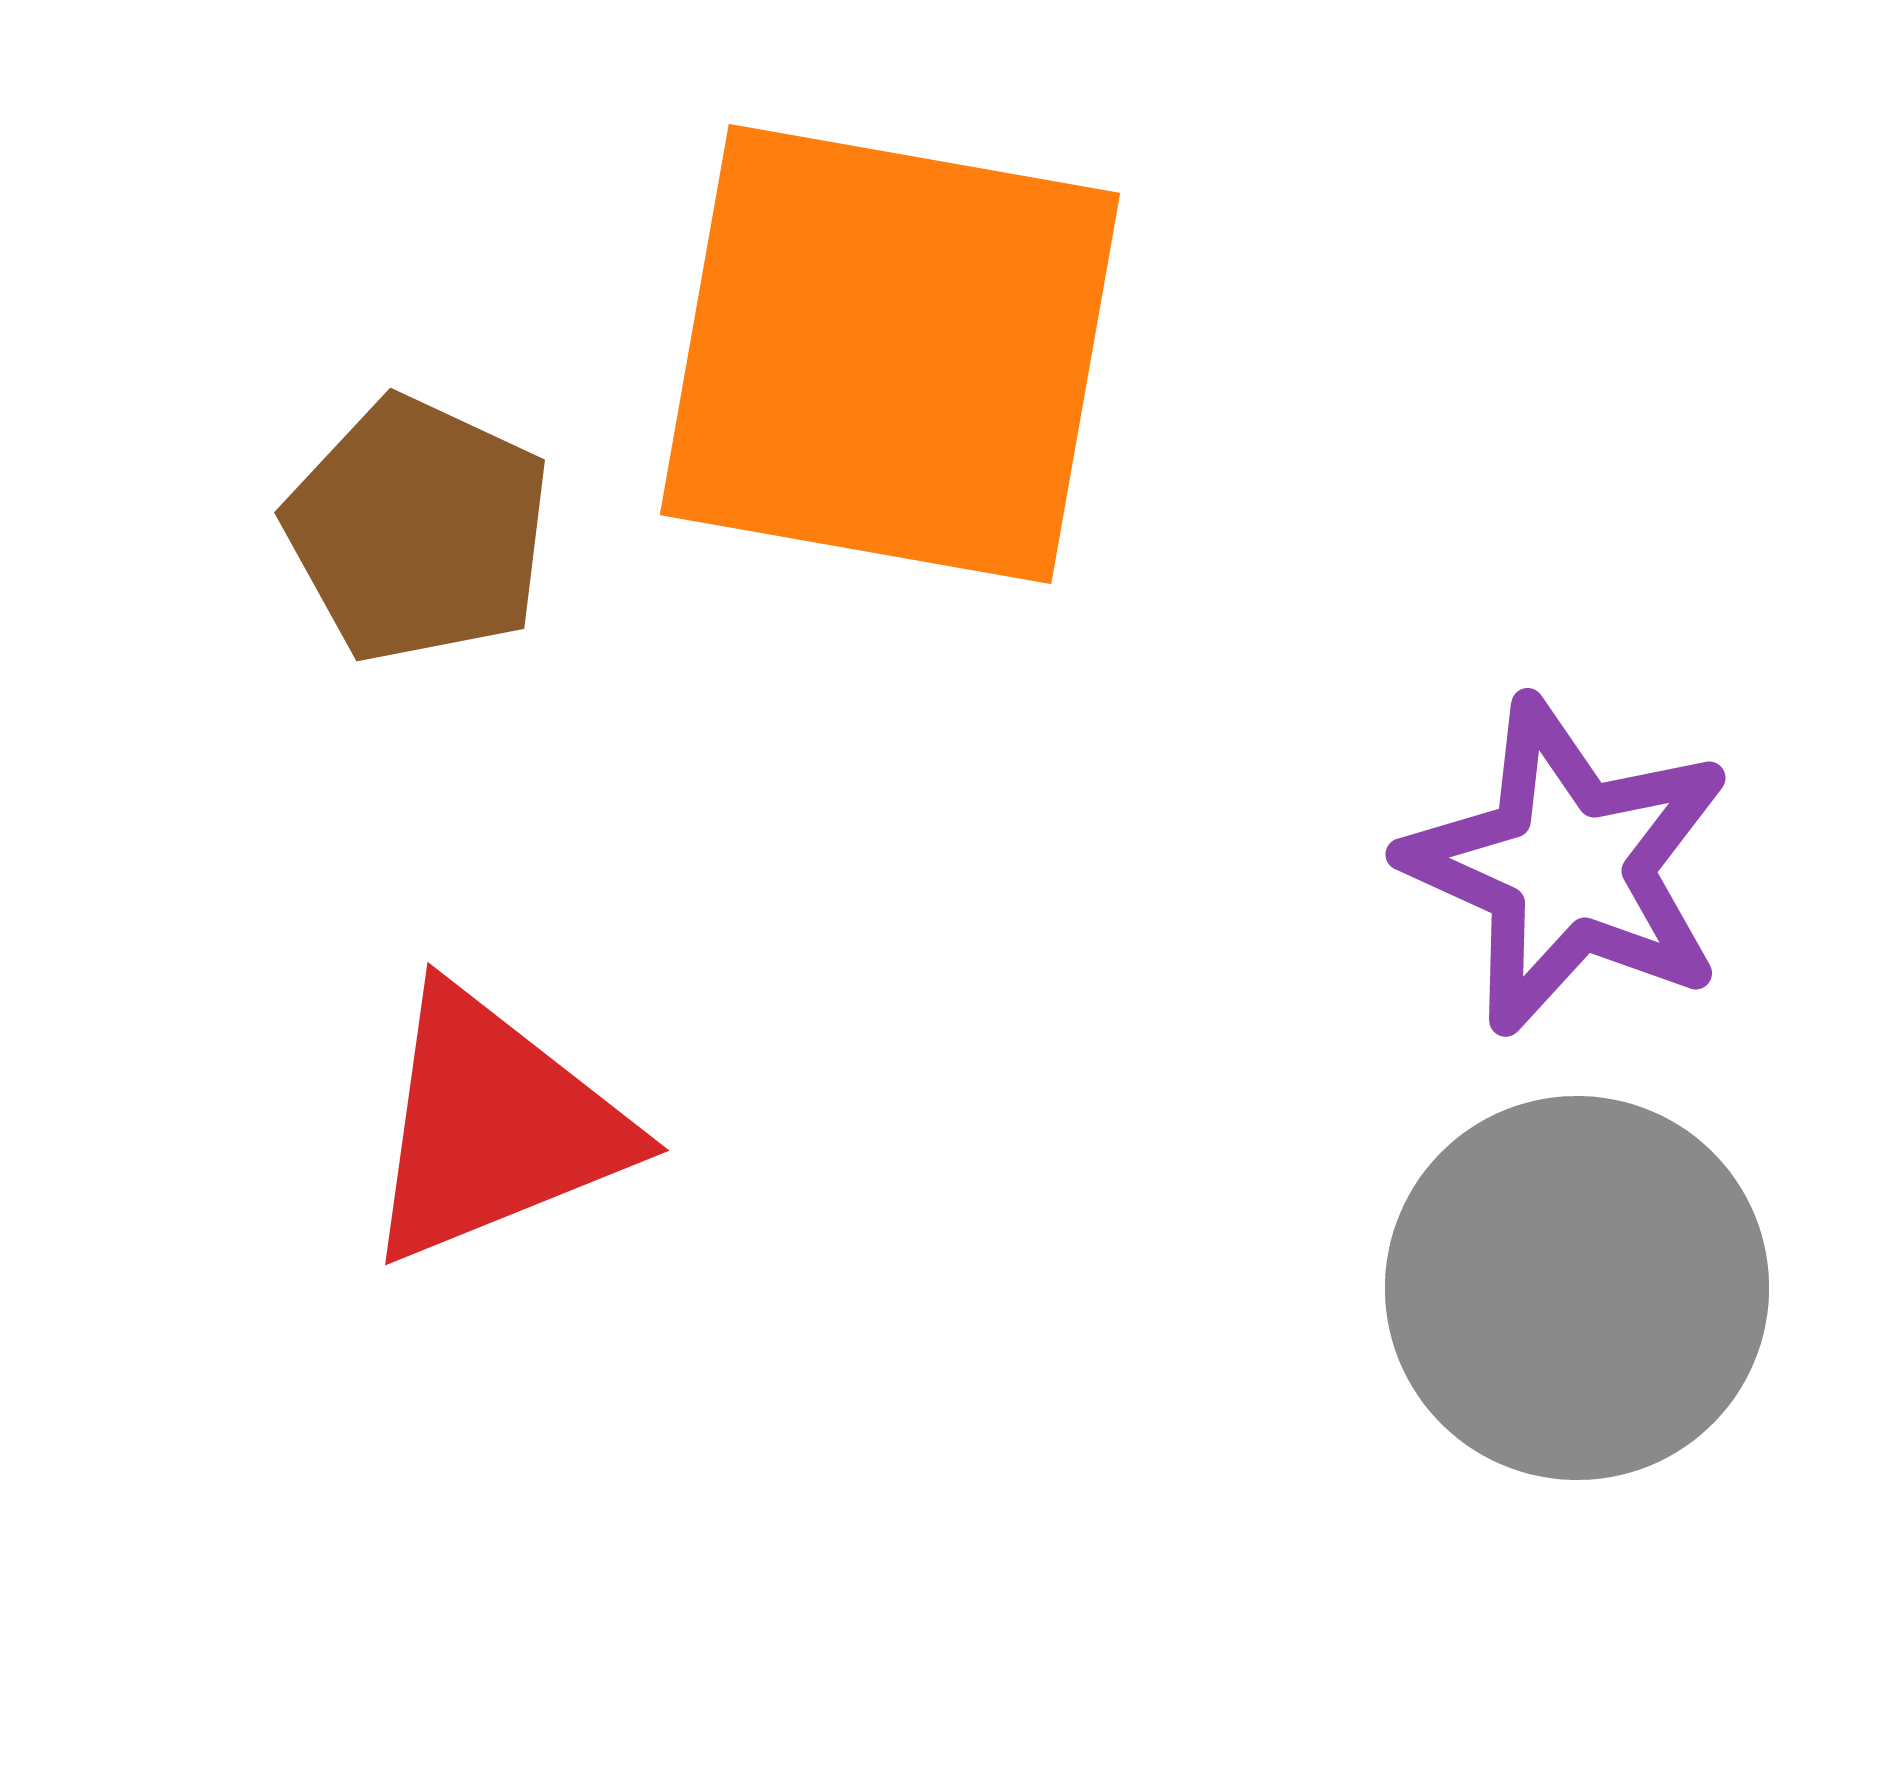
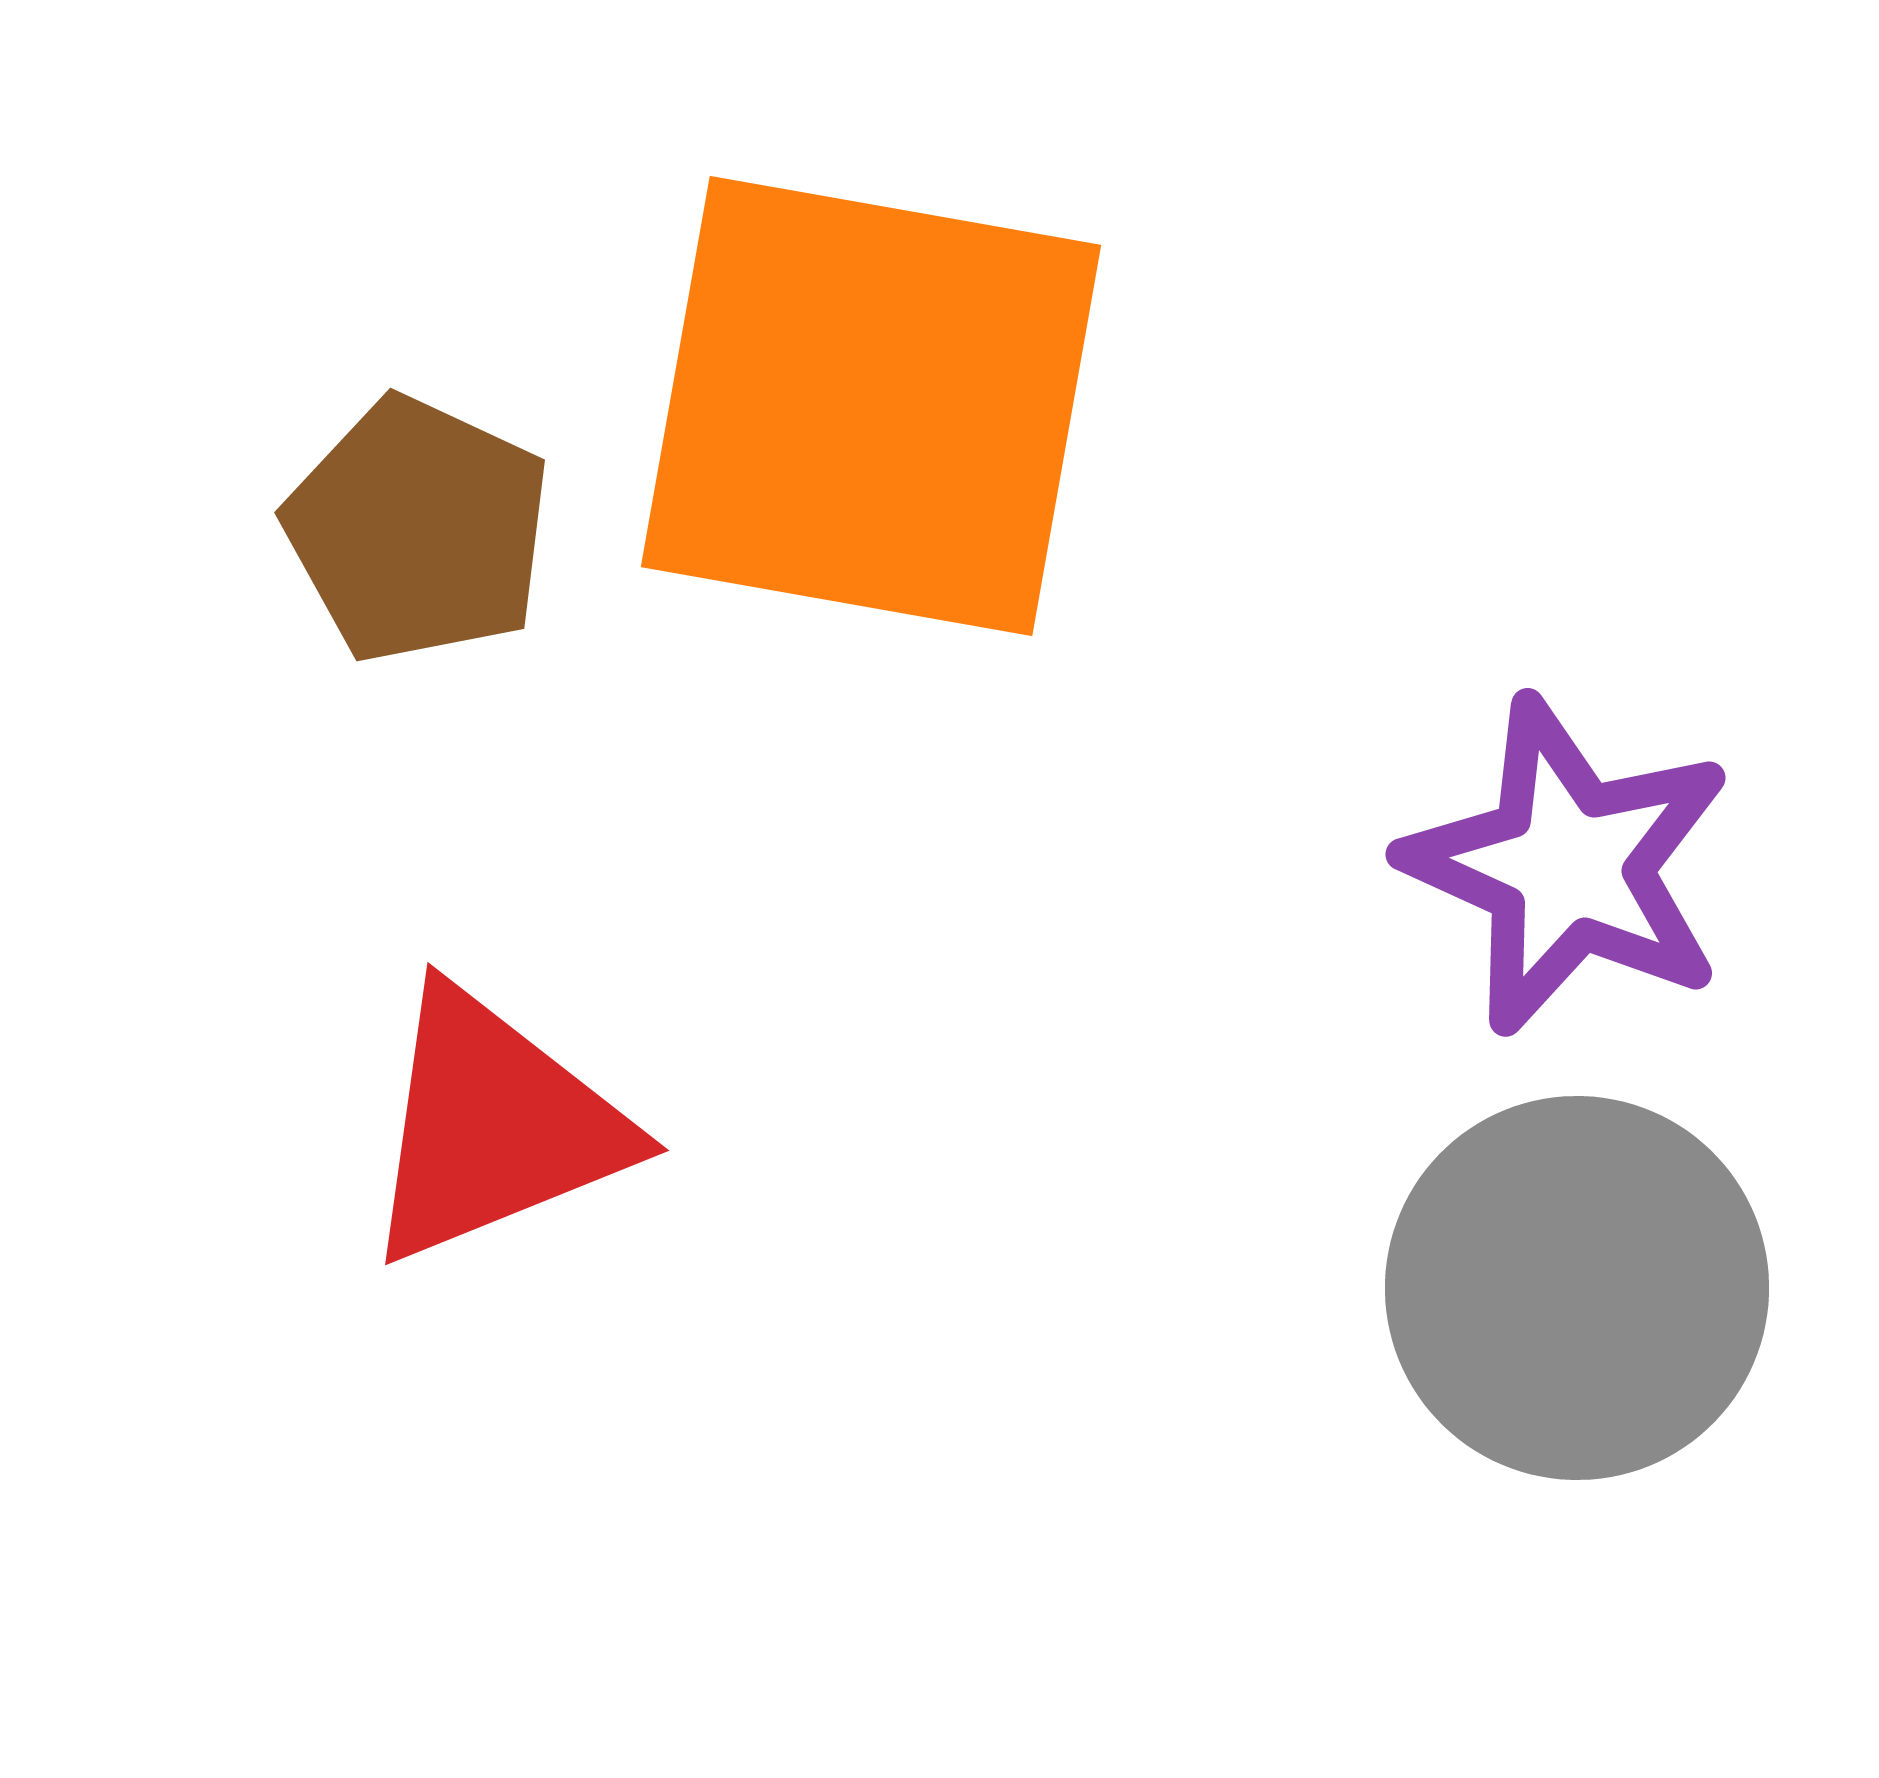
orange square: moved 19 px left, 52 px down
